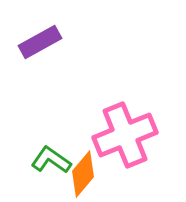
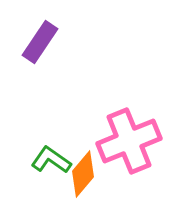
purple rectangle: rotated 27 degrees counterclockwise
pink cross: moved 4 px right, 6 px down
